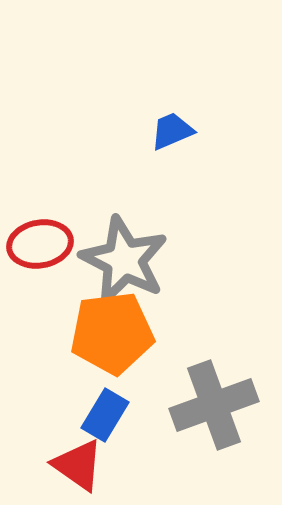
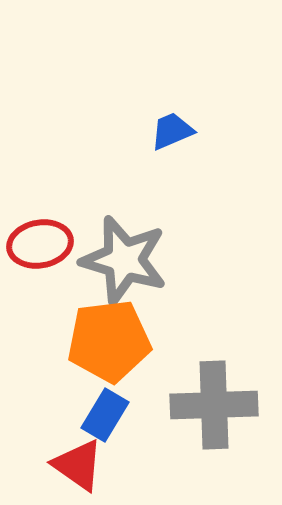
gray star: rotated 10 degrees counterclockwise
orange pentagon: moved 3 px left, 8 px down
gray cross: rotated 18 degrees clockwise
